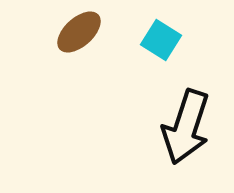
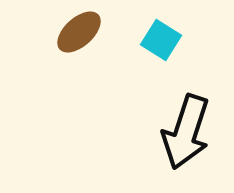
black arrow: moved 5 px down
